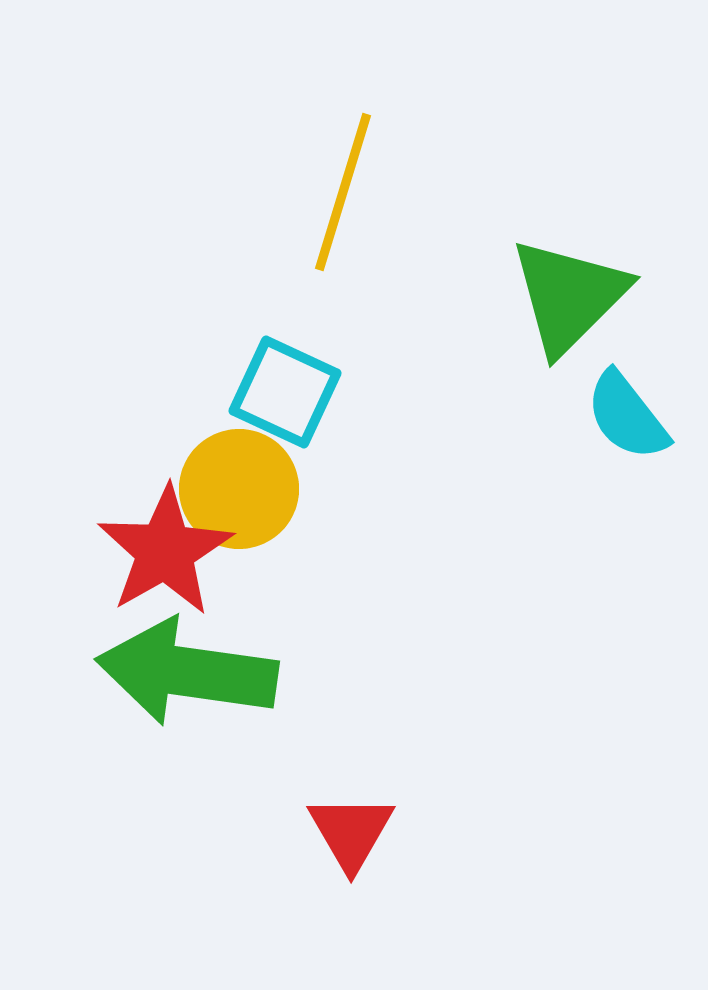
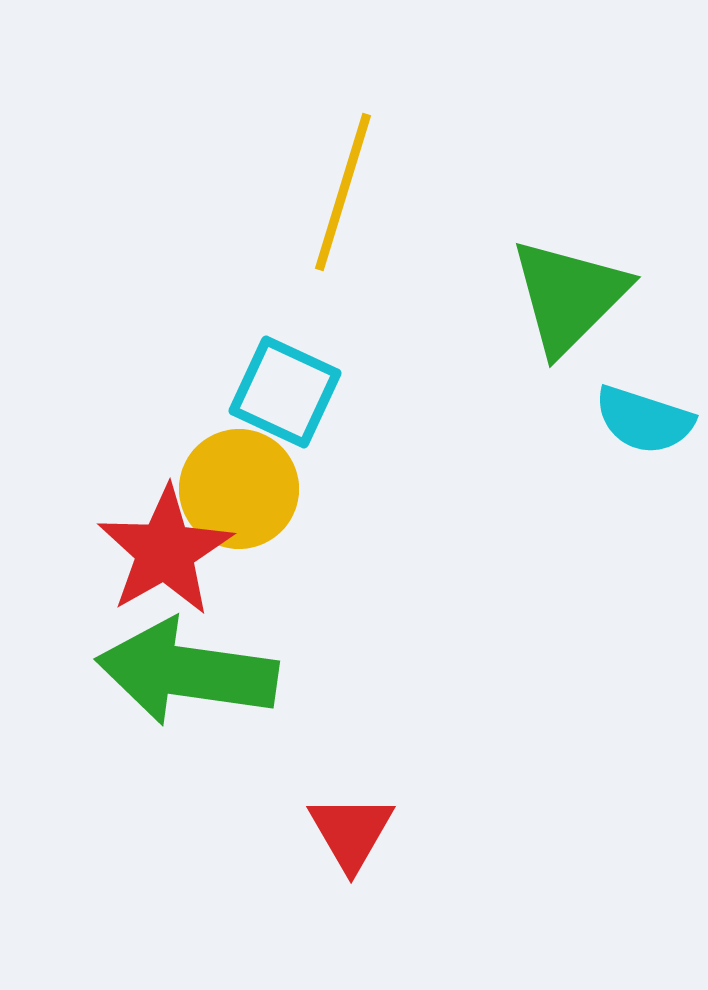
cyan semicircle: moved 17 px right, 4 px down; rotated 34 degrees counterclockwise
